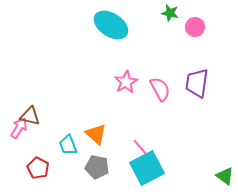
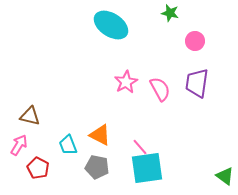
pink circle: moved 14 px down
pink arrow: moved 17 px down
orange triangle: moved 4 px right, 1 px down; rotated 15 degrees counterclockwise
cyan square: rotated 20 degrees clockwise
